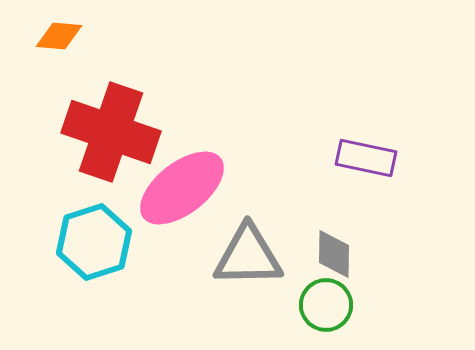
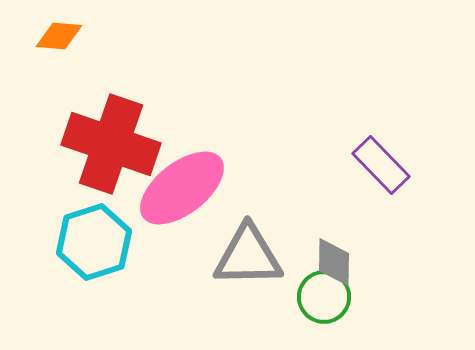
red cross: moved 12 px down
purple rectangle: moved 15 px right, 7 px down; rotated 34 degrees clockwise
gray diamond: moved 8 px down
green circle: moved 2 px left, 8 px up
